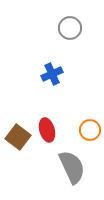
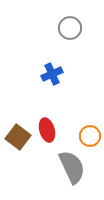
orange circle: moved 6 px down
